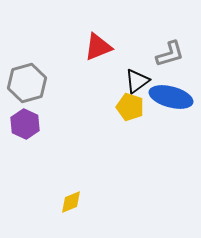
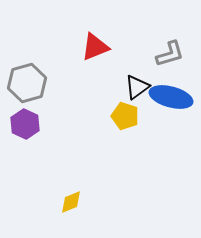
red triangle: moved 3 px left
black triangle: moved 6 px down
yellow pentagon: moved 5 px left, 9 px down
